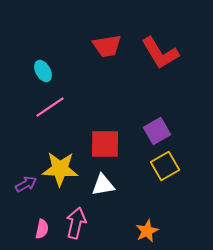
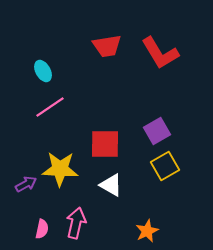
white triangle: moved 8 px right; rotated 40 degrees clockwise
